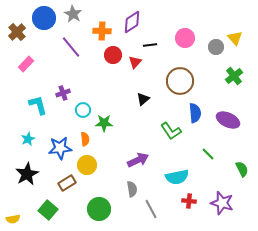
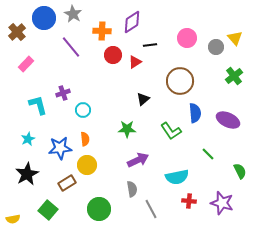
pink circle: moved 2 px right
red triangle: rotated 16 degrees clockwise
green star: moved 23 px right, 6 px down
green semicircle: moved 2 px left, 2 px down
